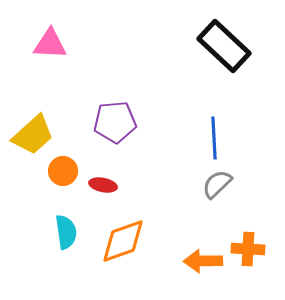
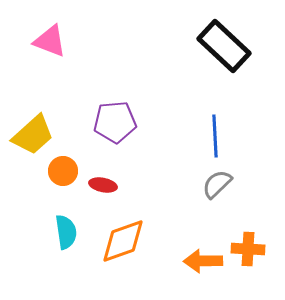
pink triangle: moved 3 px up; rotated 18 degrees clockwise
blue line: moved 1 px right, 2 px up
